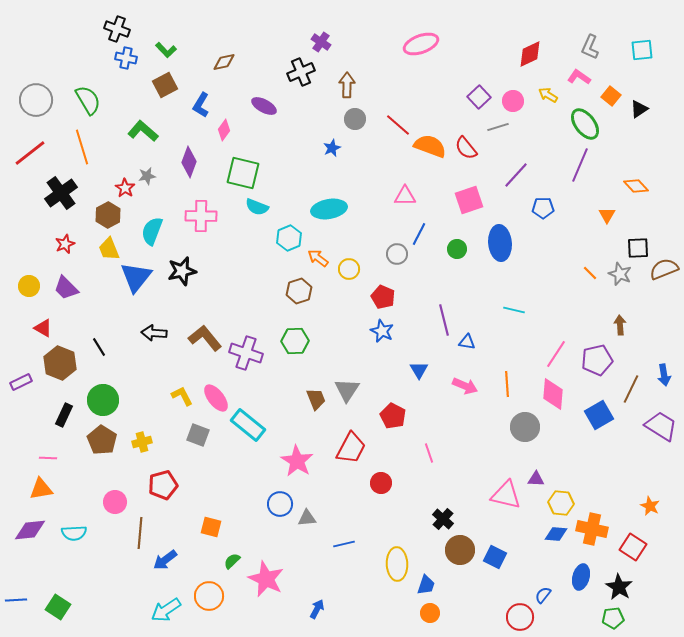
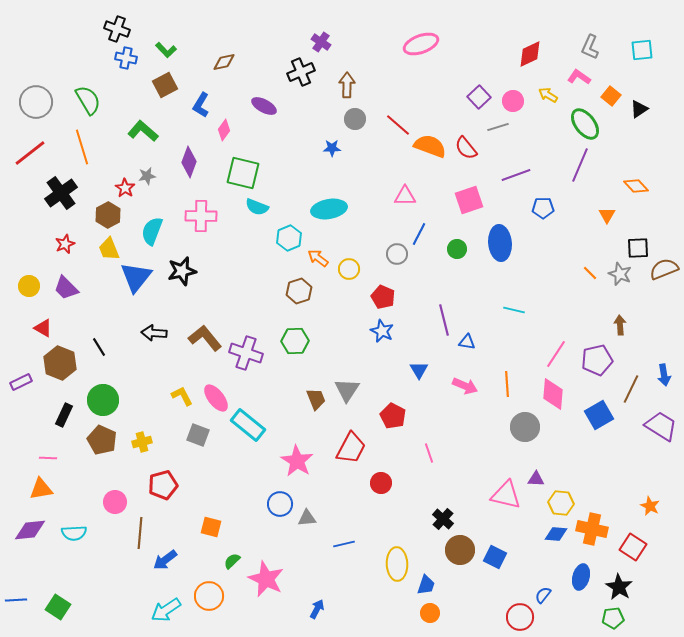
gray circle at (36, 100): moved 2 px down
blue star at (332, 148): rotated 24 degrees clockwise
purple line at (516, 175): rotated 28 degrees clockwise
brown pentagon at (102, 440): rotated 8 degrees counterclockwise
